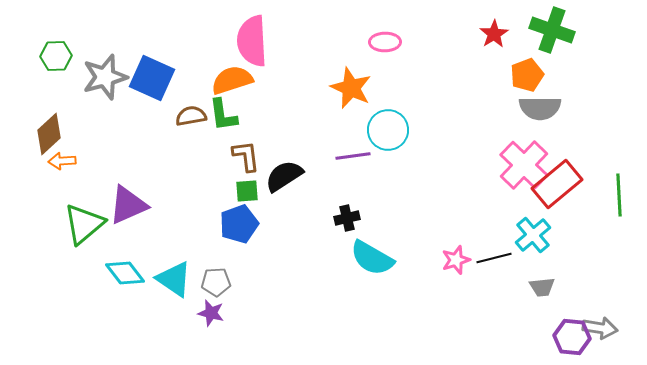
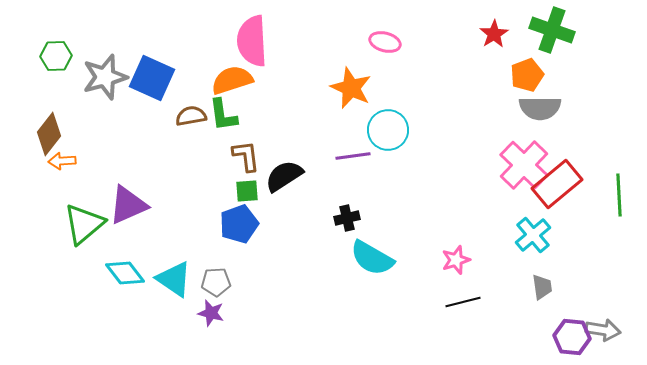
pink ellipse: rotated 16 degrees clockwise
brown diamond: rotated 9 degrees counterclockwise
black line: moved 31 px left, 44 px down
gray trapezoid: rotated 92 degrees counterclockwise
gray arrow: moved 3 px right, 2 px down
